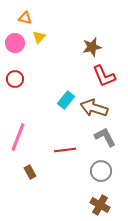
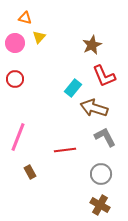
brown star: moved 2 px up; rotated 12 degrees counterclockwise
cyan rectangle: moved 7 px right, 12 px up
gray circle: moved 3 px down
